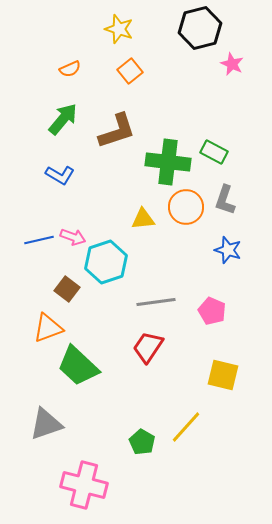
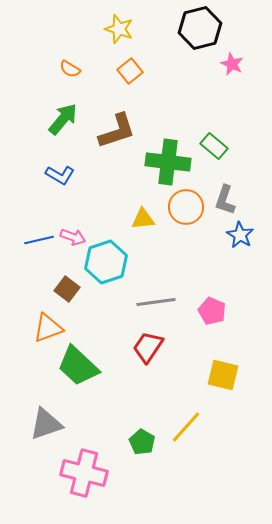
orange semicircle: rotated 55 degrees clockwise
green rectangle: moved 6 px up; rotated 12 degrees clockwise
blue star: moved 12 px right, 15 px up; rotated 12 degrees clockwise
pink cross: moved 12 px up
